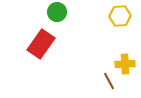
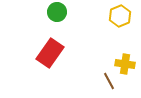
yellow hexagon: rotated 20 degrees counterclockwise
red rectangle: moved 9 px right, 9 px down
yellow cross: rotated 12 degrees clockwise
